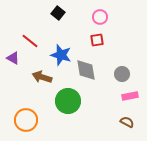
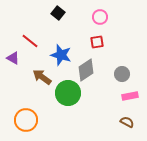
red square: moved 2 px down
gray diamond: rotated 65 degrees clockwise
brown arrow: rotated 18 degrees clockwise
green circle: moved 8 px up
